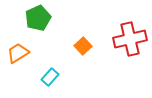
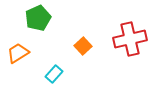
cyan rectangle: moved 4 px right, 3 px up
